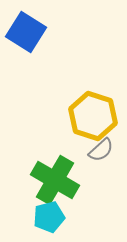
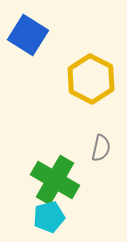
blue square: moved 2 px right, 3 px down
yellow hexagon: moved 2 px left, 37 px up; rotated 9 degrees clockwise
gray semicircle: moved 2 px up; rotated 36 degrees counterclockwise
